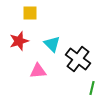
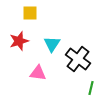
cyan triangle: rotated 18 degrees clockwise
pink triangle: moved 2 px down; rotated 12 degrees clockwise
green line: moved 1 px left
